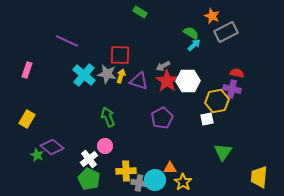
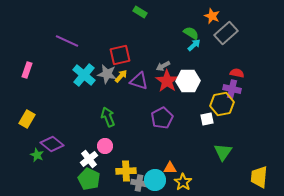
gray rectangle: moved 1 px down; rotated 15 degrees counterclockwise
red square: rotated 15 degrees counterclockwise
yellow arrow: rotated 24 degrees clockwise
yellow hexagon: moved 5 px right, 3 px down
purple diamond: moved 3 px up
